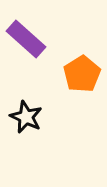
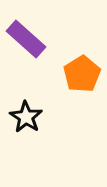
black star: rotated 8 degrees clockwise
